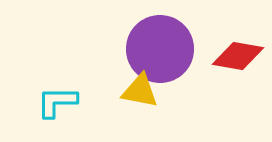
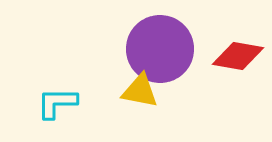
cyan L-shape: moved 1 px down
